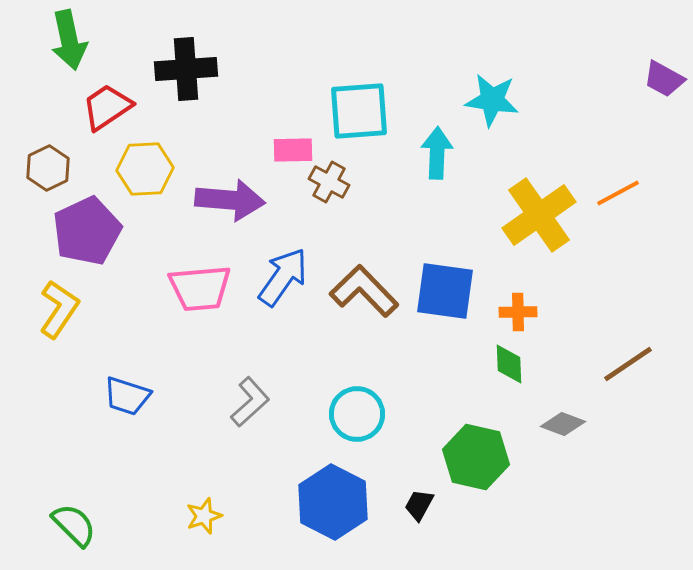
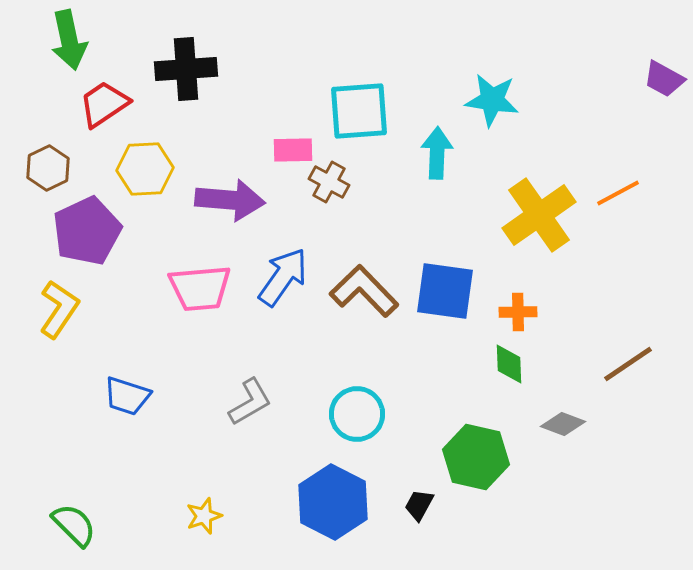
red trapezoid: moved 3 px left, 3 px up
gray L-shape: rotated 12 degrees clockwise
